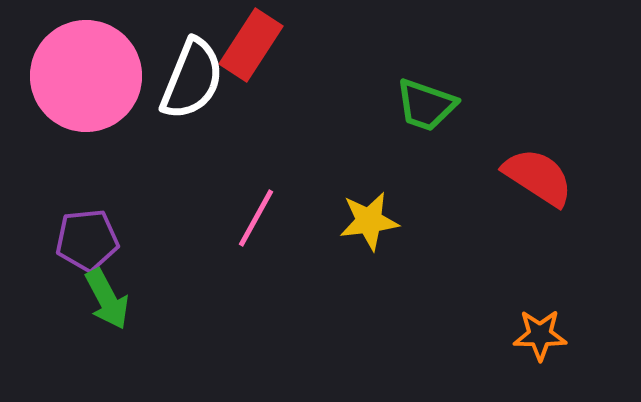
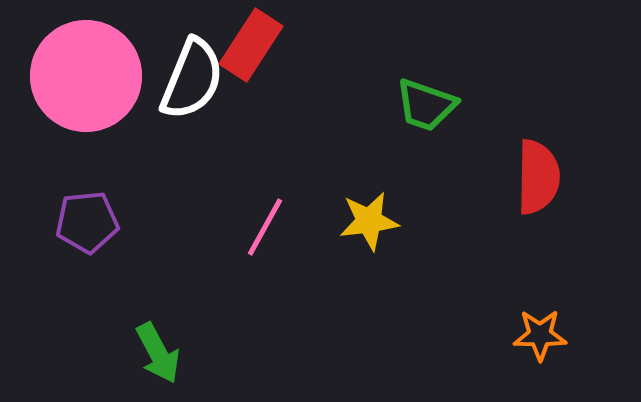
red semicircle: rotated 58 degrees clockwise
pink line: moved 9 px right, 9 px down
purple pentagon: moved 18 px up
green arrow: moved 51 px right, 54 px down
